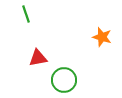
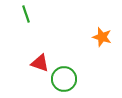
red triangle: moved 2 px right, 5 px down; rotated 30 degrees clockwise
green circle: moved 1 px up
